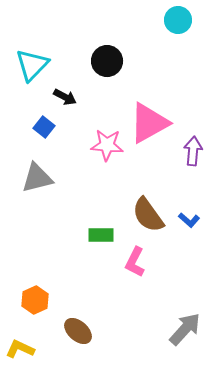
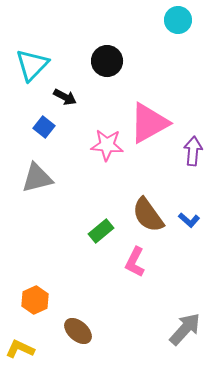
green rectangle: moved 4 px up; rotated 40 degrees counterclockwise
